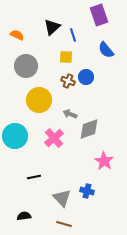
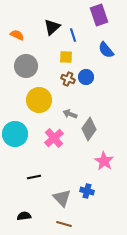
brown cross: moved 2 px up
gray diamond: rotated 35 degrees counterclockwise
cyan circle: moved 2 px up
